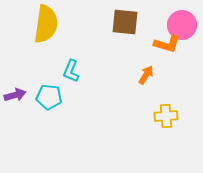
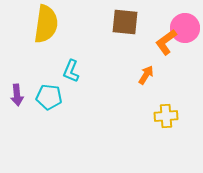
pink circle: moved 3 px right, 3 px down
orange L-shape: moved 1 px left, 2 px up; rotated 128 degrees clockwise
purple arrow: moved 2 px right; rotated 100 degrees clockwise
